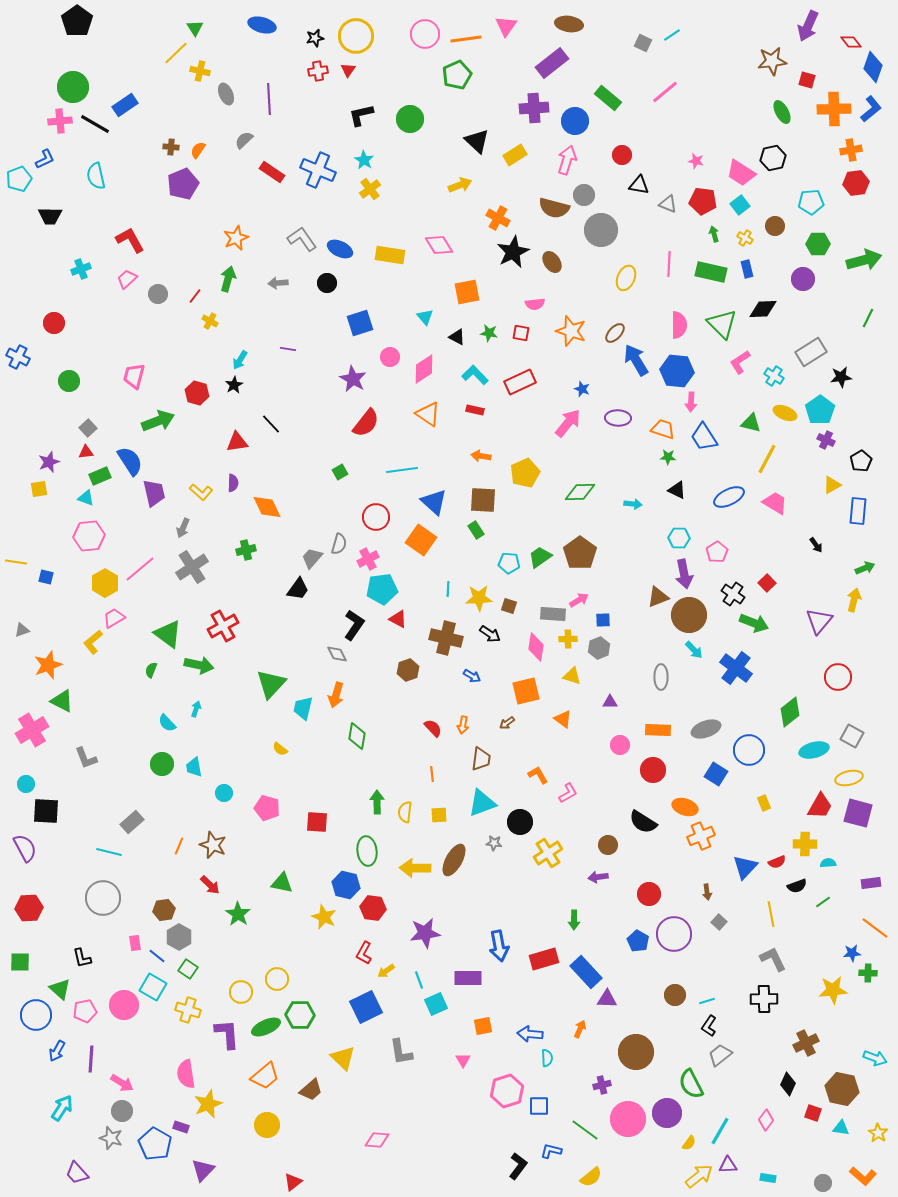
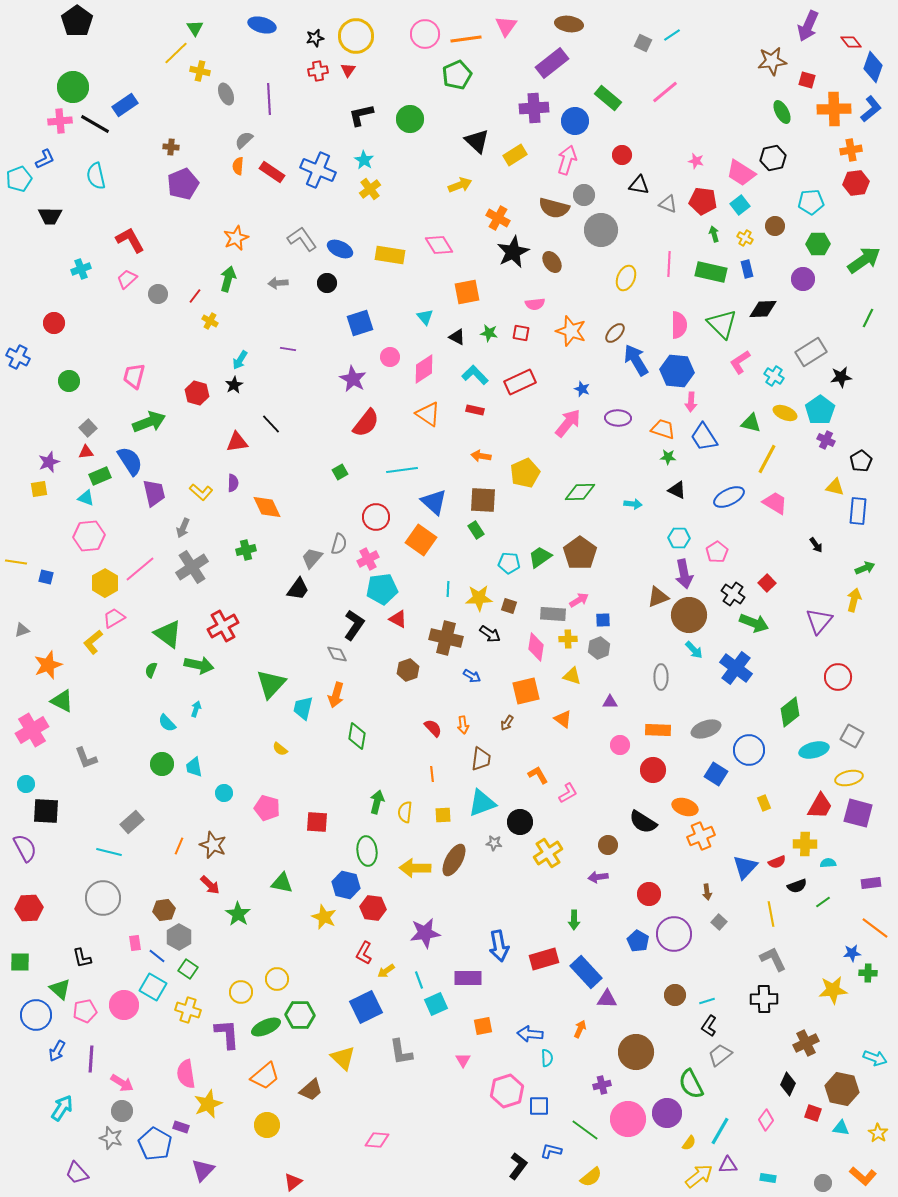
orange semicircle at (198, 150): moved 40 px right, 16 px down; rotated 30 degrees counterclockwise
green arrow at (864, 260): rotated 20 degrees counterclockwise
green arrow at (158, 421): moved 9 px left, 1 px down
yellow triangle at (832, 485): moved 3 px right, 2 px down; rotated 42 degrees clockwise
brown arrow at (507, 723): rotated 21 degrees counterclockwise
orange arrow at (463, 725): rotated 18 degrees counterclockwise
green arrow at (377, 802): rotated 15 degrees clockwise
yellow square at (439, 815): moved 4 px right
